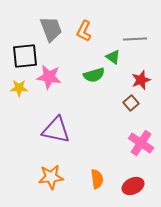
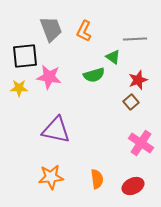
red star: moved 3 px left
brown square: moved 1 px up
